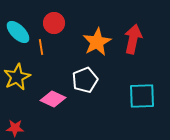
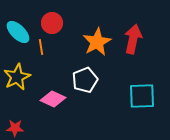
red circle: moved 2 px left
